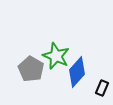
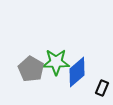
green star: moved 6 px down; rotated 24 degrees counterclockwise
blue diamond: rotated 8 degrees clockwise
